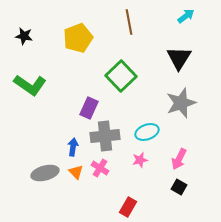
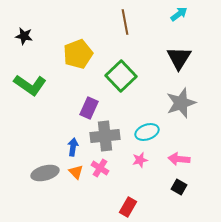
cyan arrow: moved 7 px left, 2 px up
brown line: moved 4 px left
yellow pentagon: moved 16 px down
pink arrow: rotated 70 degrees clockwise
